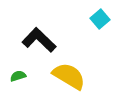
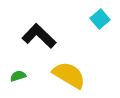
black L-shape: moved 4 px up
yellow semicircle: moved 1 px up
